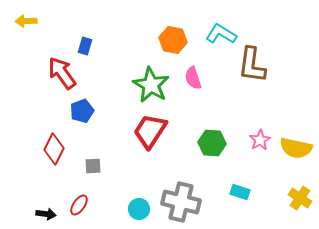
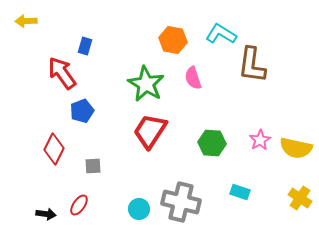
green star: moved 5 px left, 1 px up
